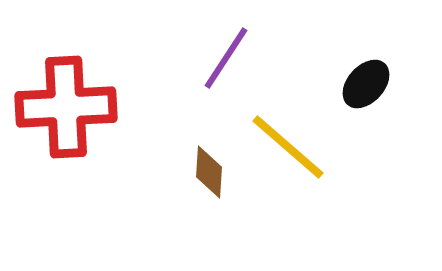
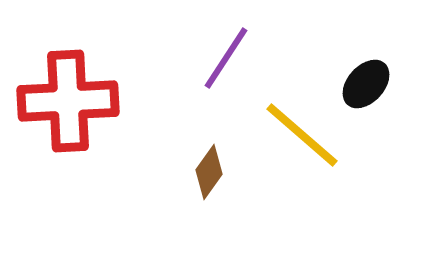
red cross: moved 2 px right, 6 px up
yellow line: moved 14 px right, 12 px up
brown diamond: rotated 32 degrees clockwise
